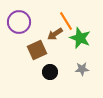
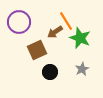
brown arrow: moved 2 px up
gray star: rotated 24 degrees counterclockwise
